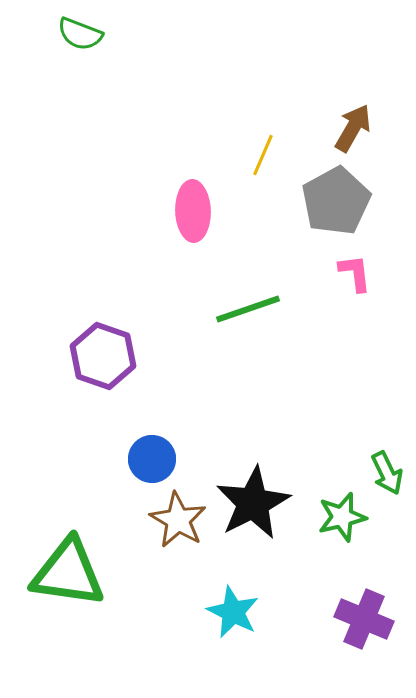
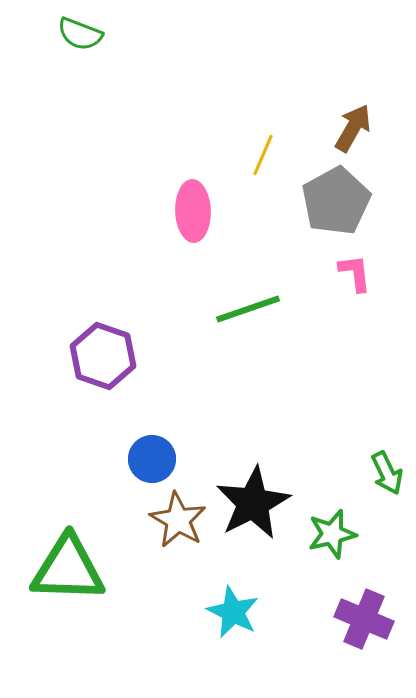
green star: moved 10 px left, 17 px down
green triangle: moved 4 px up; rotated 6 degrees counterclockwise
